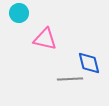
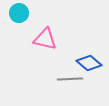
blue diamond: rotated 35 degrees counterclockwise
